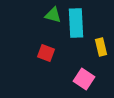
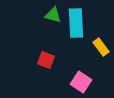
yellow rectangle: rotated 24 degrees counterclockwise
red square: moved 7 px down
pink square: moved 3 px left, 3 px down
